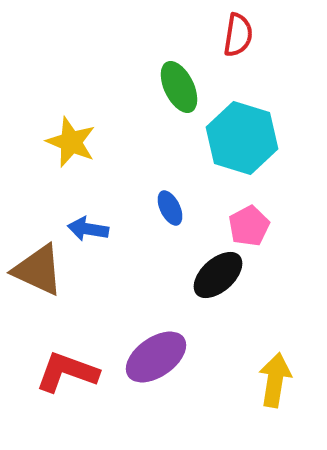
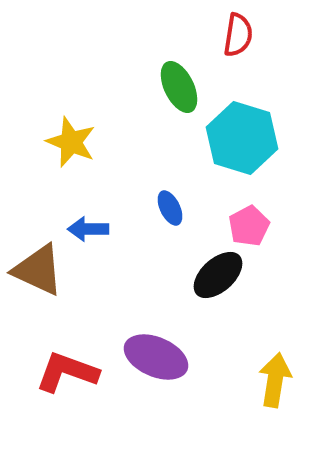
blue arrow: rotated 9 degrees counterclockwise
purple ellipse: rotated 58 degrees clockwise
